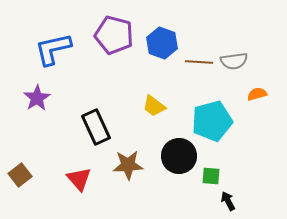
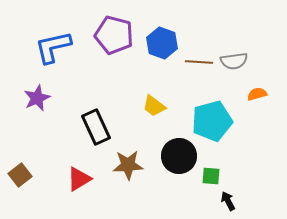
blue L-shape: moved 2 px up
purple star: rotated 8 degrees clockwise
red triangle: rotated 40 degrees clockwise
